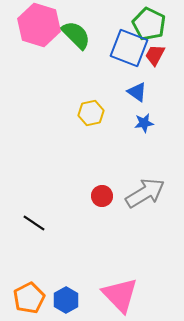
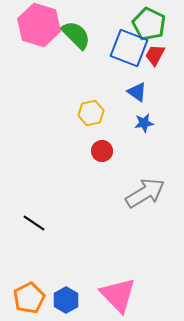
red circle: moved 45 px up
pink triangle: moved 2 px left
